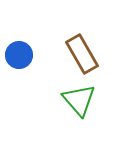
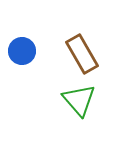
blue circle: moved 3 px right, 4 px up
